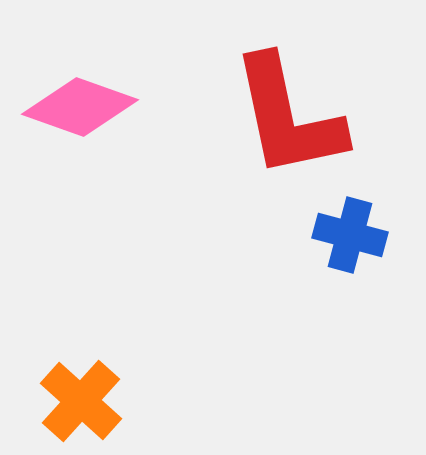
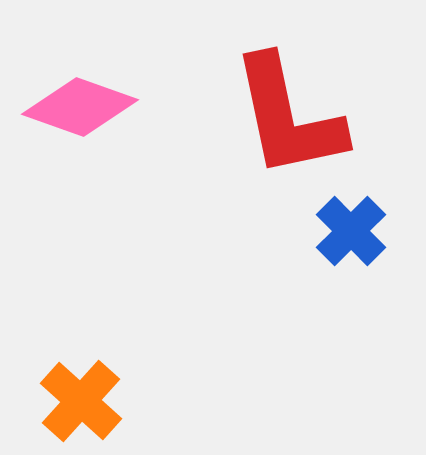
blue cross: moved 1 px right, 4 px up; rotated 30 degrees clockwise
